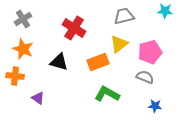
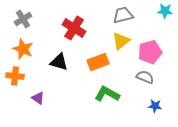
gray trapezoid: moved 1 px left, 1 px up
yellow triangle: moved 2 px right, 3 px up
